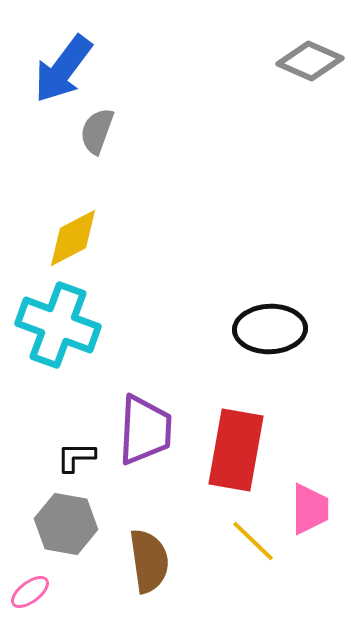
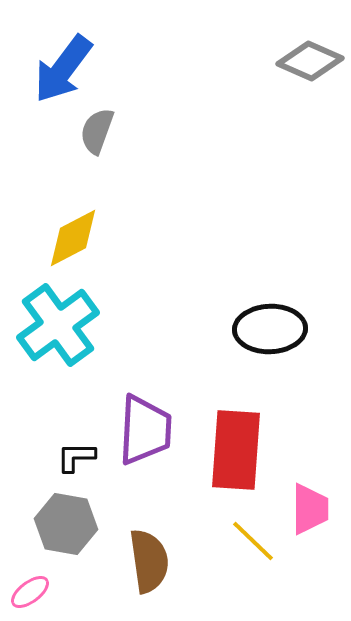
cyan cross: rotated 34 degrees clockwise
red rectangle: rotated 6 degrees counterclockwise
